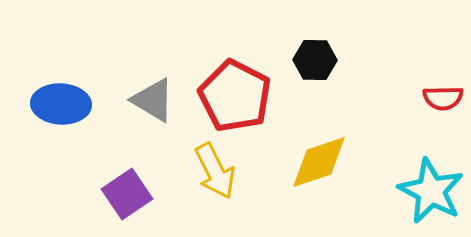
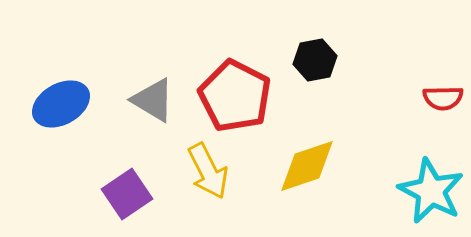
black hexagon: rotated 12 degrees counterclockwise
blue ellipse: rotated 32 degrees counterclockwise
yellow diamond: moved 12 px left, 4 px down
yellow arrow: moved 7 px left
